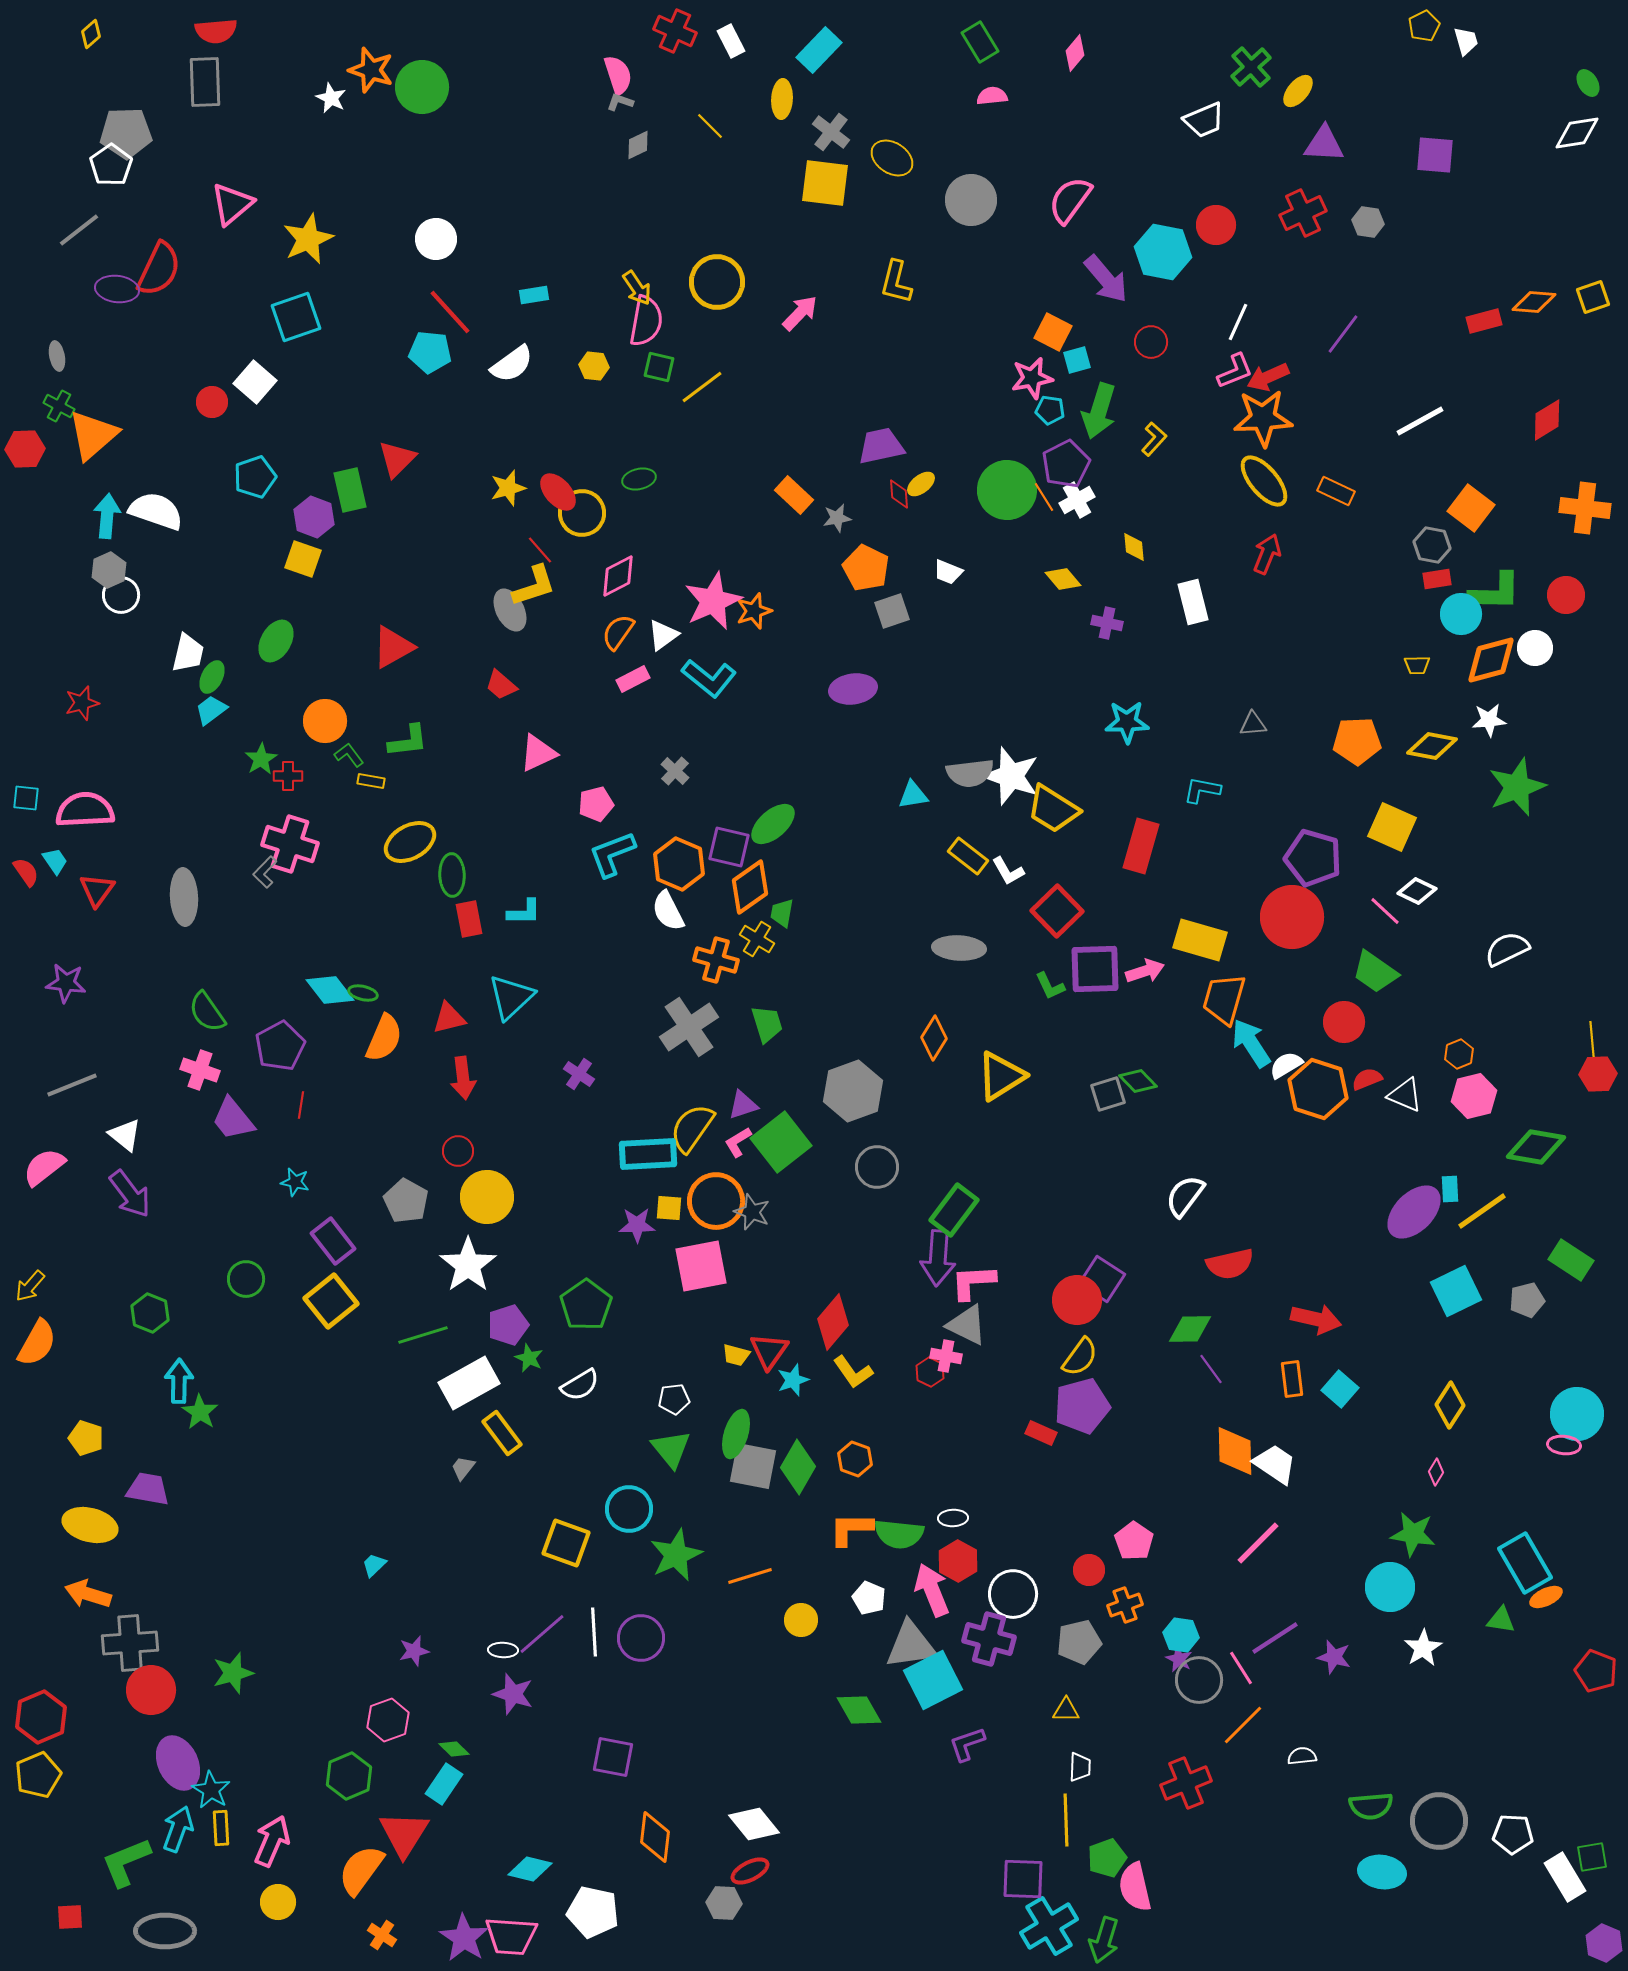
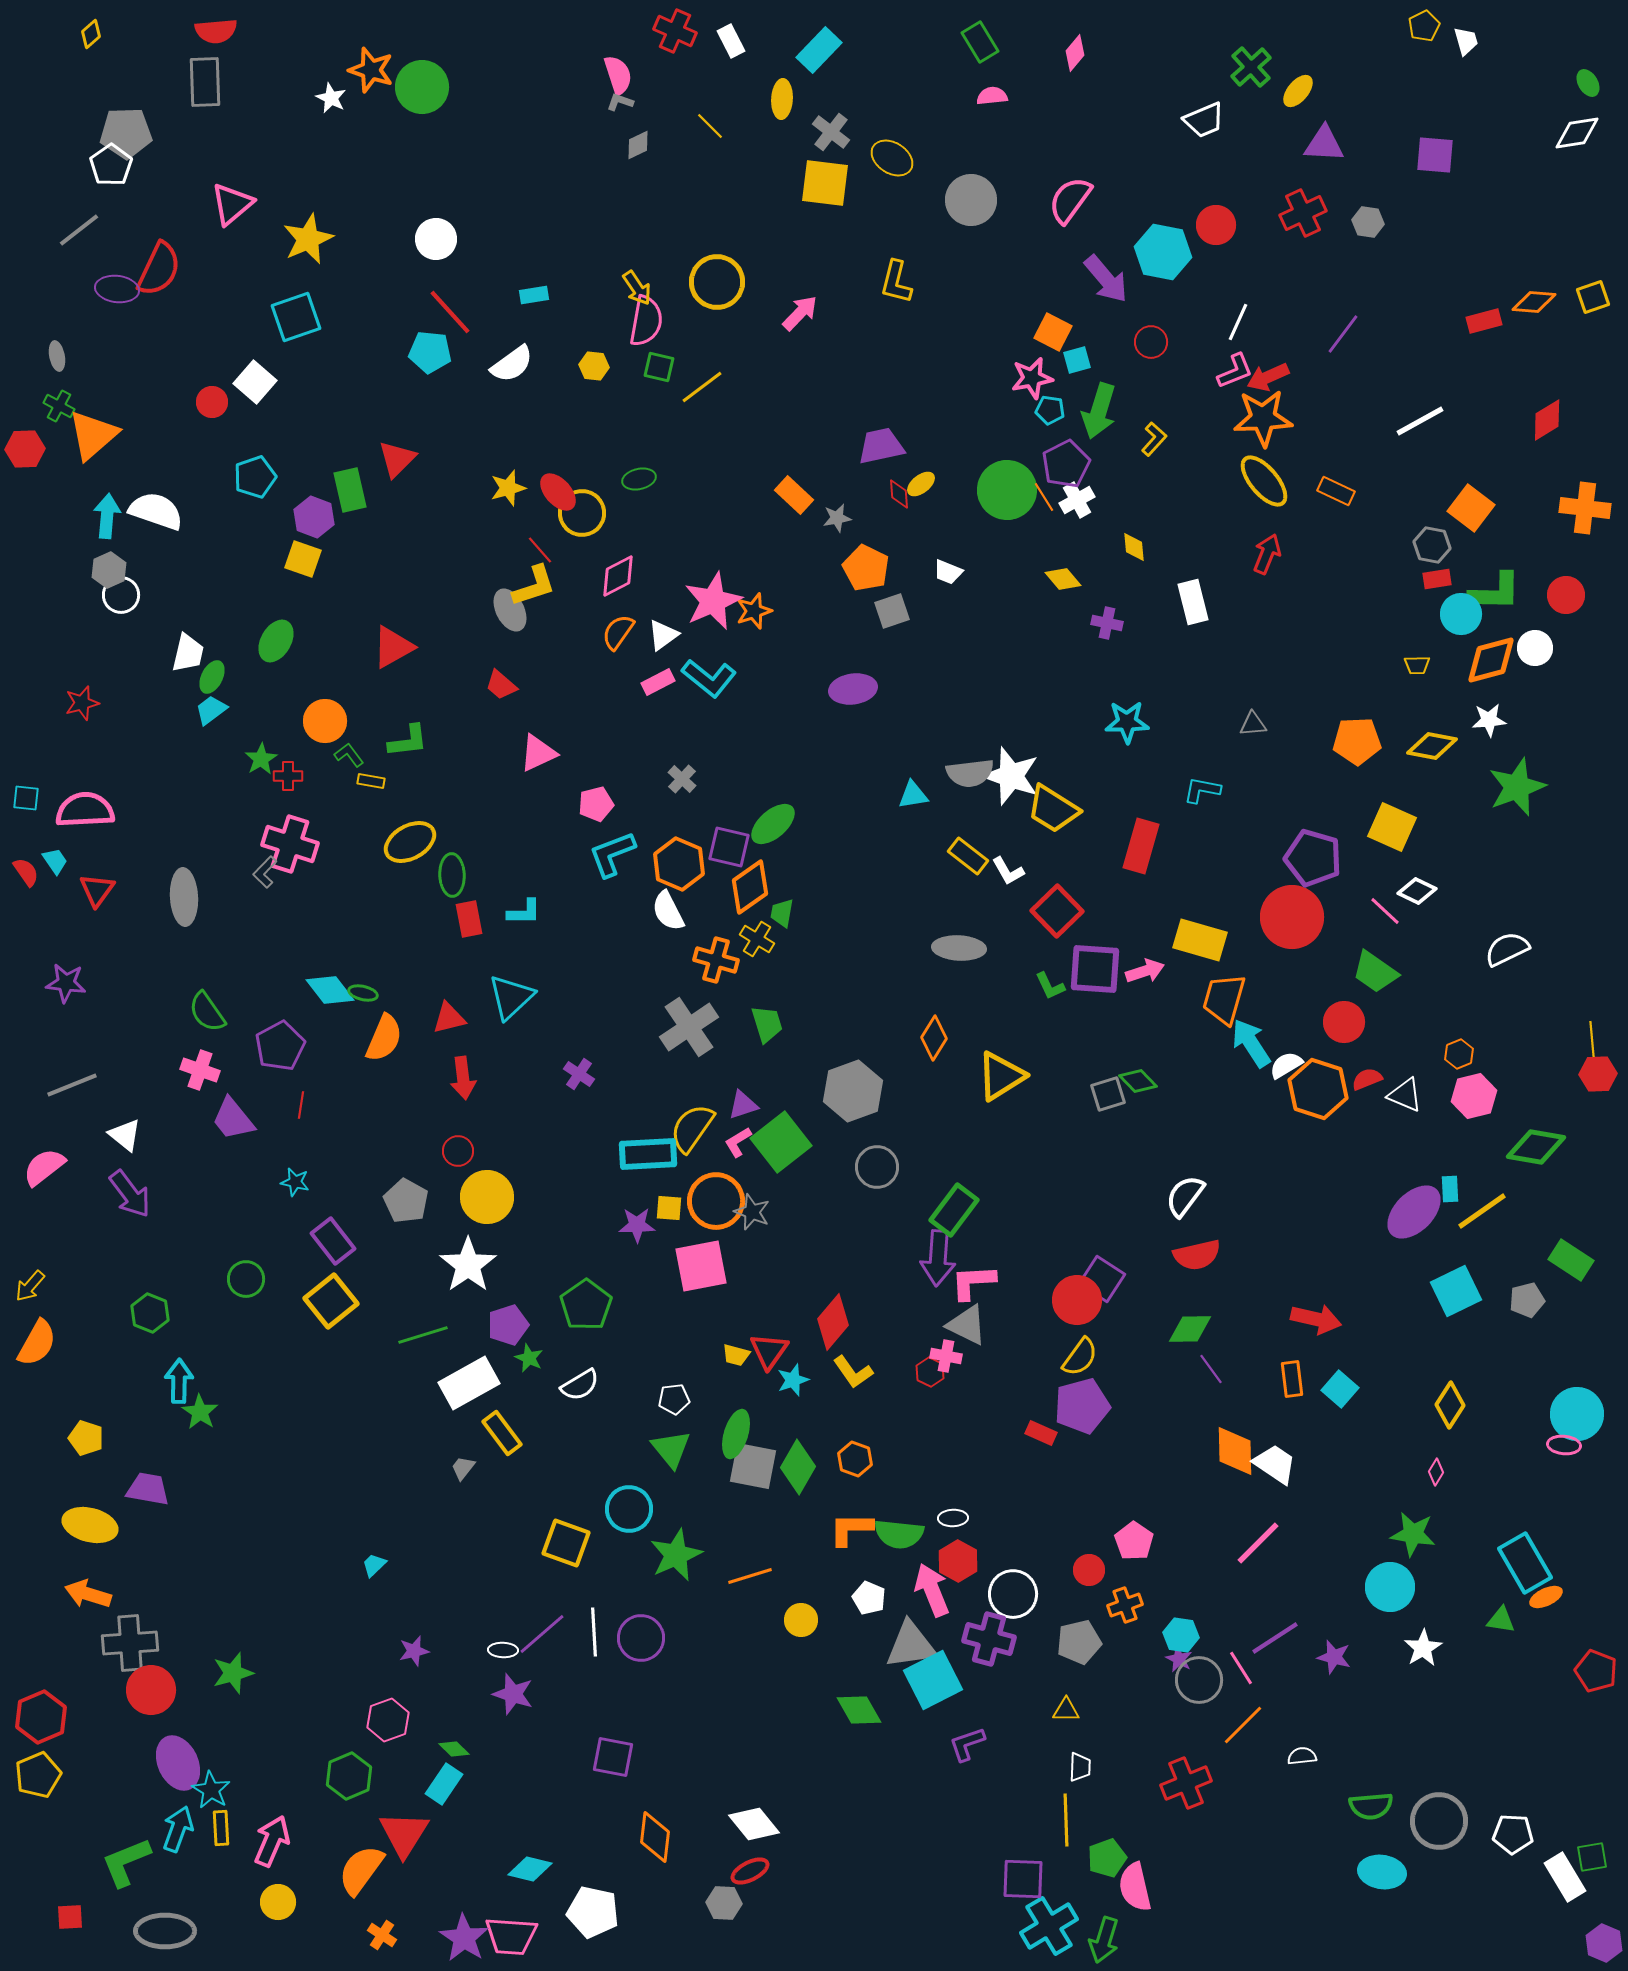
pink rectangle at (633, 679): moved 25 px right, 3 px down
gray cross at (675, 771): moved 7 px right, 8 px down
purple square at (1095, 969): rotated 6 degrees clockwise
red semicircle at (1230, 1264): moved 33 px left, 9 px up
